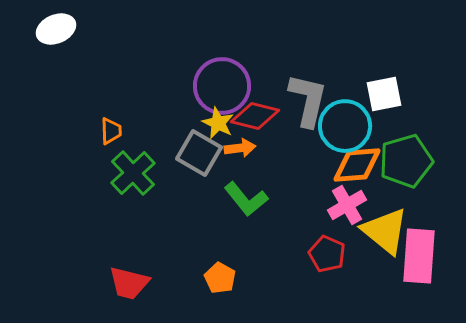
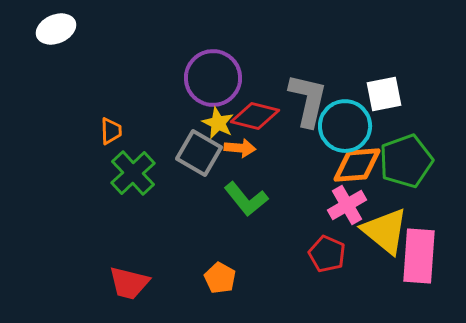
purple circle: moved 9 px left, 8 px up
orange arrow: rotated 12 degrees clockwise
green pentagon: rotated 4 degrees counterclockwise
